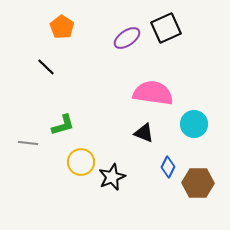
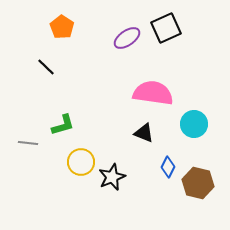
brown hexagon: rotated 12 degrees clockwise
